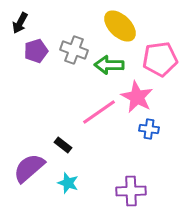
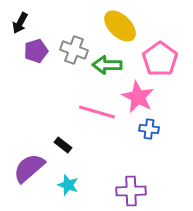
pink pentagon: rotated 28 degrees counterclockwise
green arrow: moved 2 px left
pink star: moved 1 px right
pink line: moved 2 px left; rotated 51 degrees clockwise
cyan star: moved 2 px down
